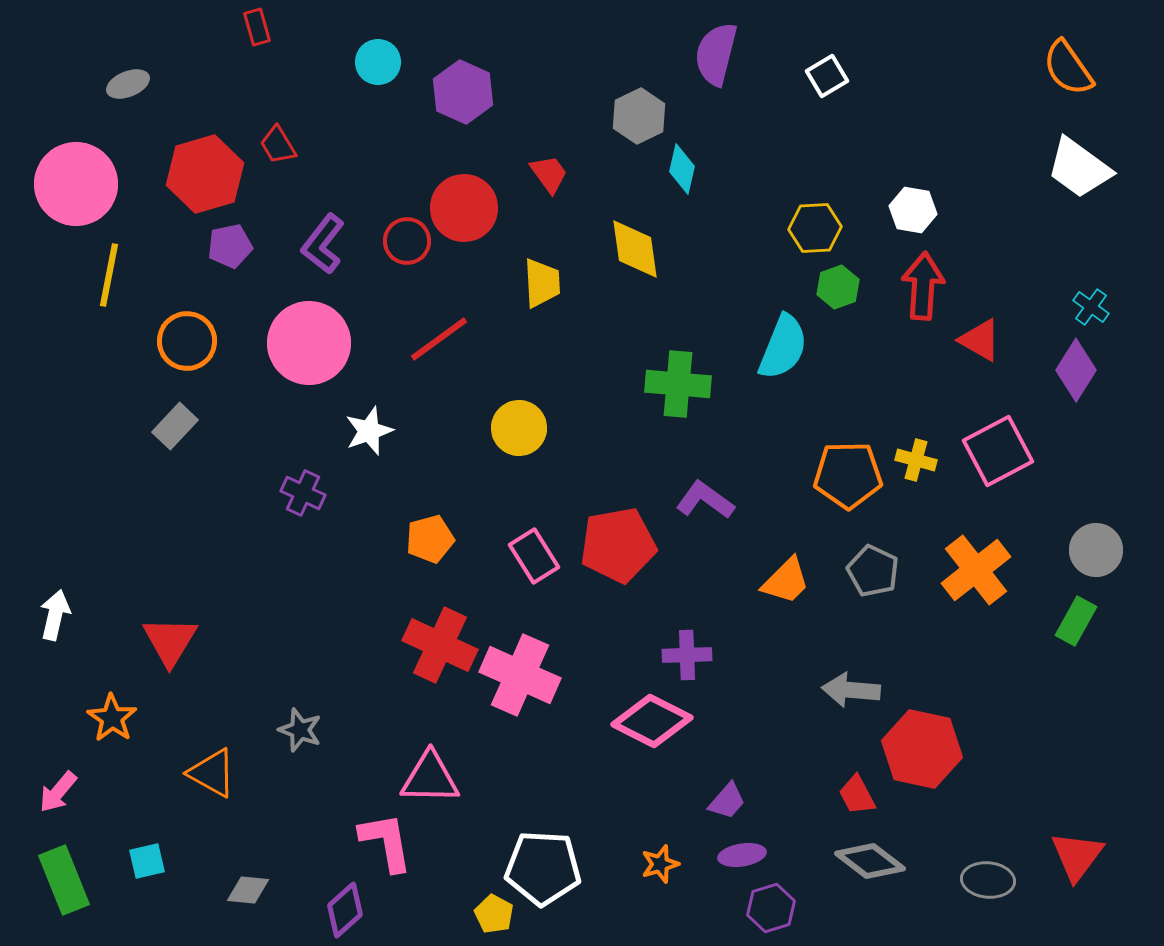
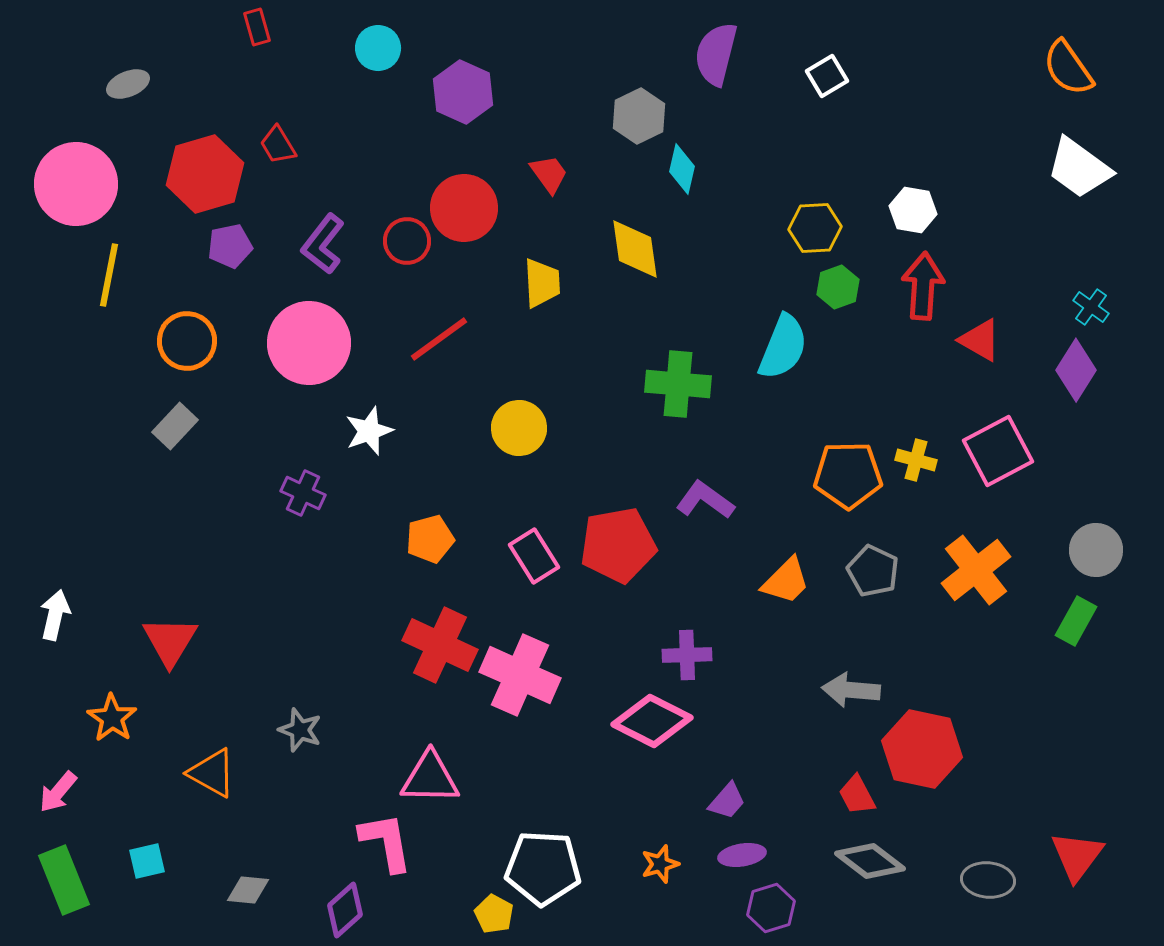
cyan circle at (378, 62): moved 14 px up
